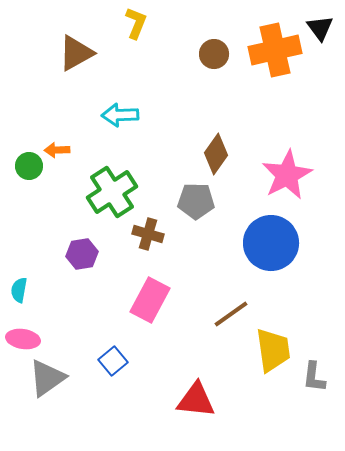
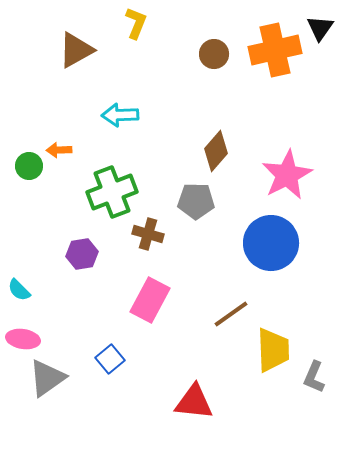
black triangle: rotated 12 degrees clockwise
brown triangle: moved 3 px up
orange arrow: moved 2 px right
brown diamond: moved 3 px up; rotated 6 degrees clockwise
green cross: rotated 12 degrees clockwise
cyan semicircle: rotated 55 degrees counterclockwise
yellow trapezoid: rotated 6 degrees clockwise
blue square: moved 3 px left, 2 px up
gray L-shape: rotated 16 degrees clockwise
red triangle: moved 2 px left, 2 px down
